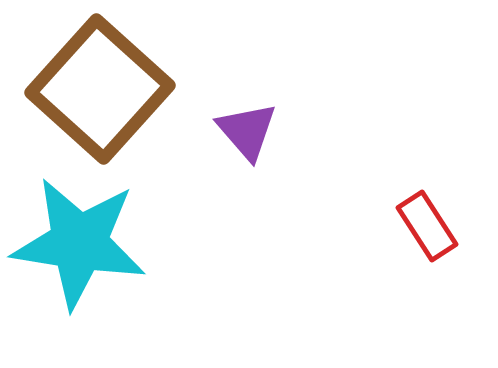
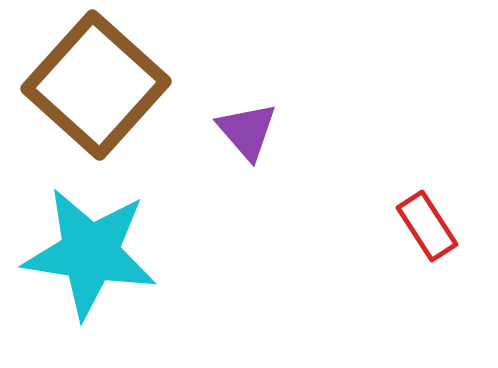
brown square: moved 4 px left, 4 px up
cyan star: moved 11 px right, 10 px down
